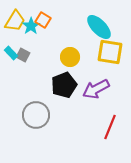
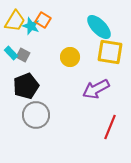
cyan star: rotated 18 degrees counterclockwise
black pentagon: moved 38 px left, 1 px down
